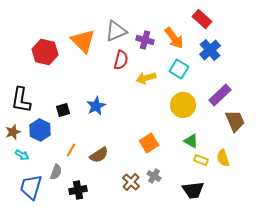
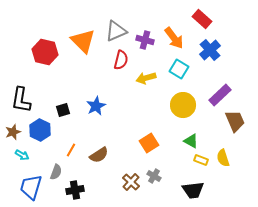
black cross: moved 3 px left
